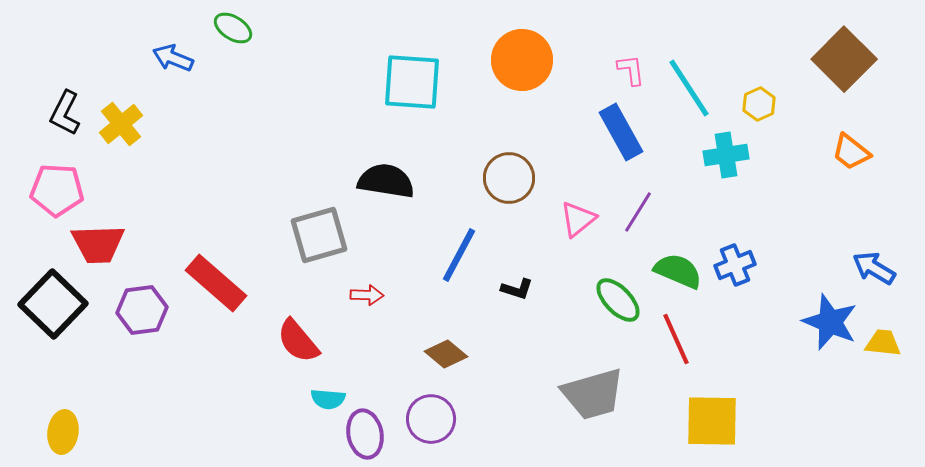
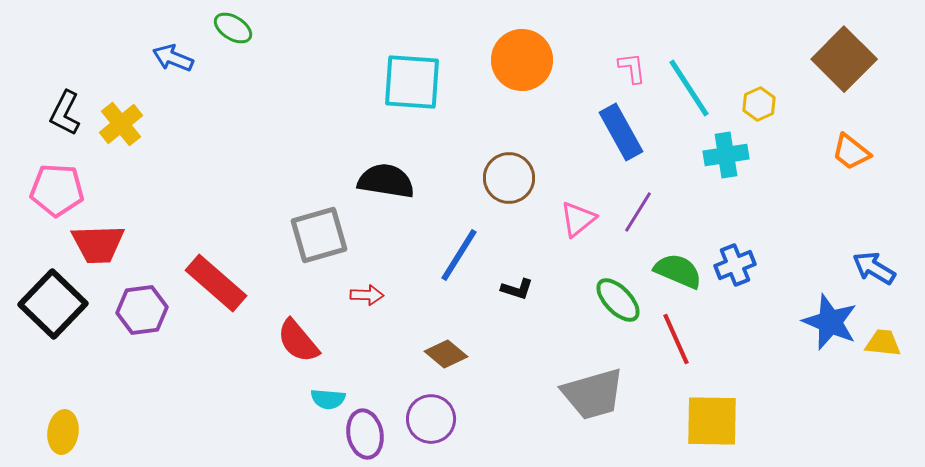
pink L-shape at (631, 70): moved 1 px right, 2 px up
blue line at (459, 255): rotated 4 degrees clockwise
